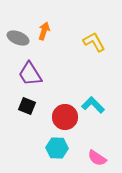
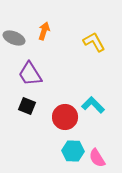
gray ellipse: moved 4 px left
cyan hexagon: moved 16 px right, 3 px down
pink semicircle: rotated 24 degrees clockwise
